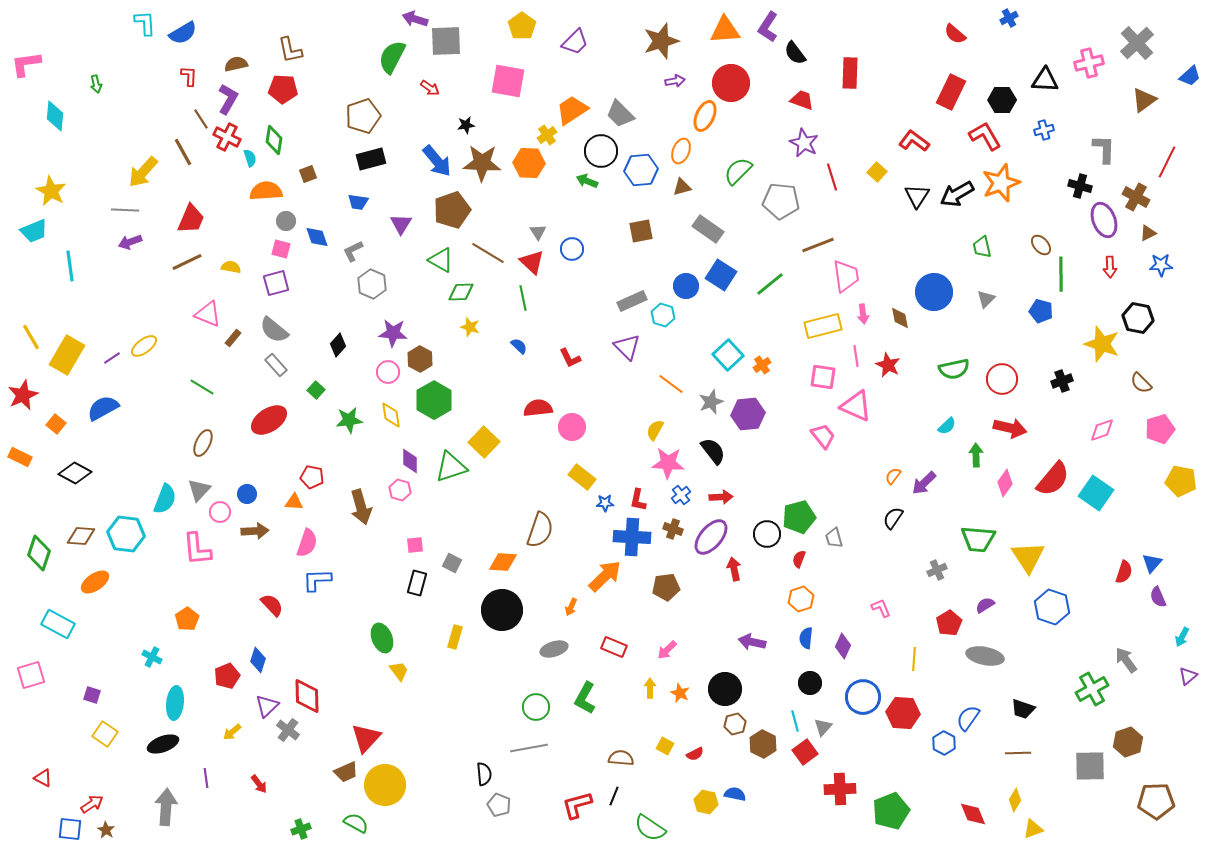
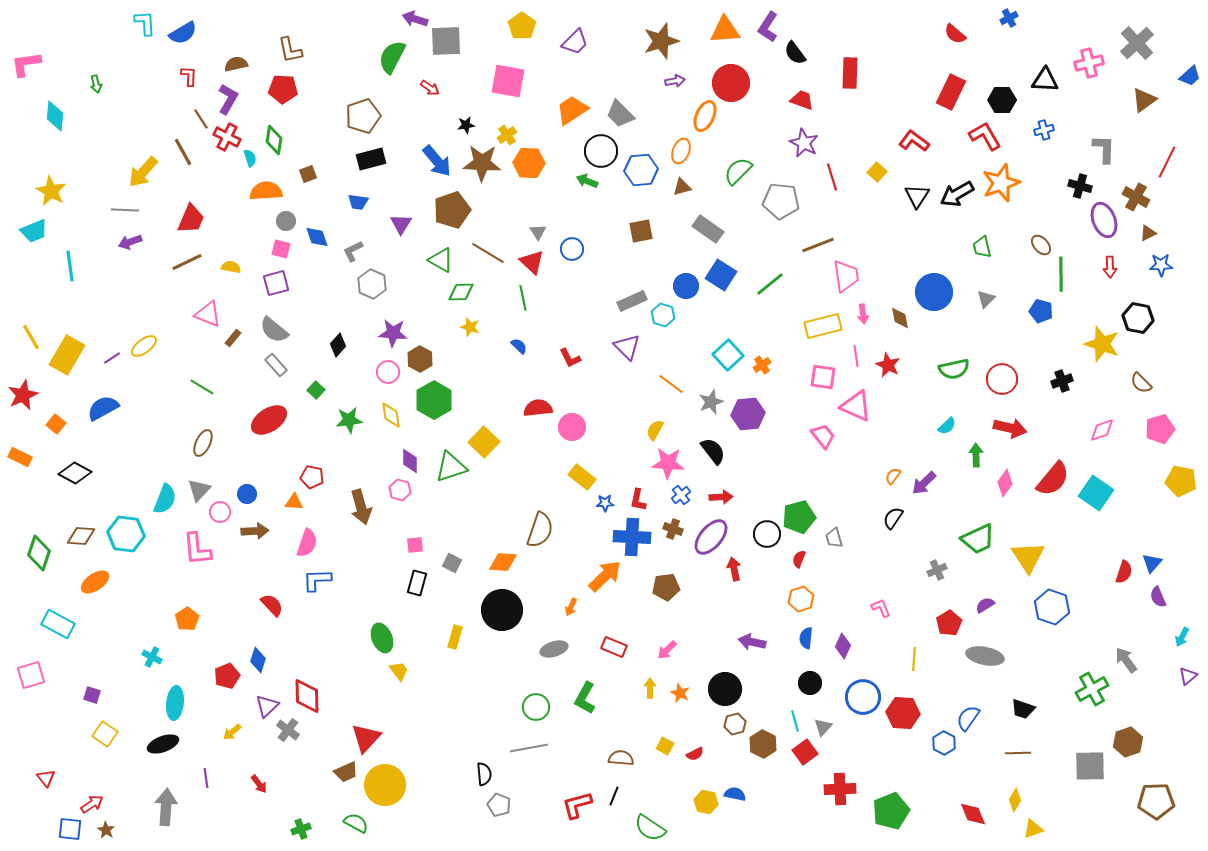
yellow cross at (547, 135): moved 40 px left
green trapezoid at (978, 539): rotated 30 degrees counterclockwise
red triangle at (43, 778): moved 3 px right; rotated 24 degrees clockwise
